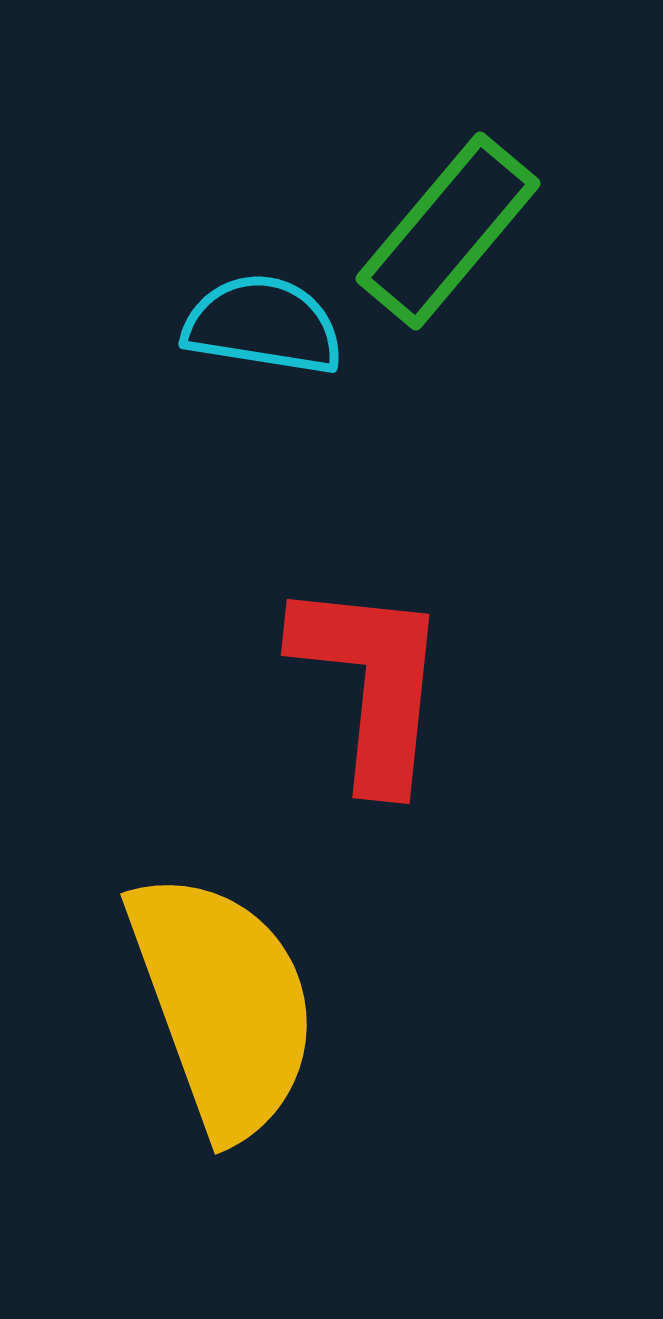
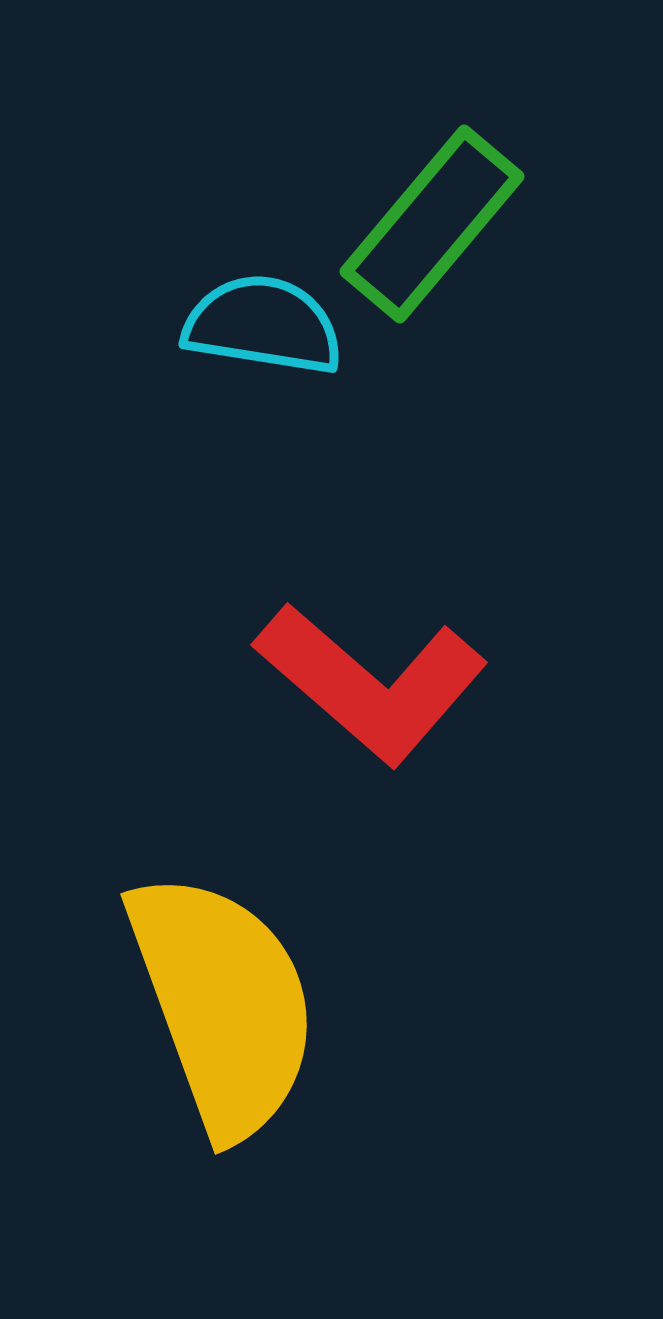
green rectangle: moved 16 px left, 7 px up
red L-shape: rotated 125 degrees clockwise
